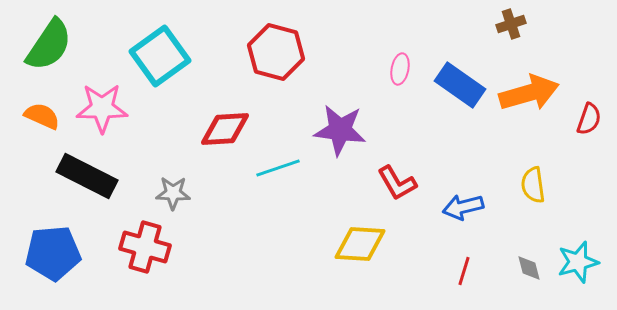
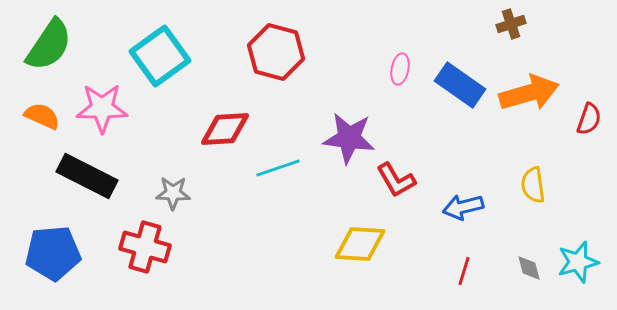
purple star: moved 9 px right, 8 px down
red L-shape: moved 1 px left, 3 px up
